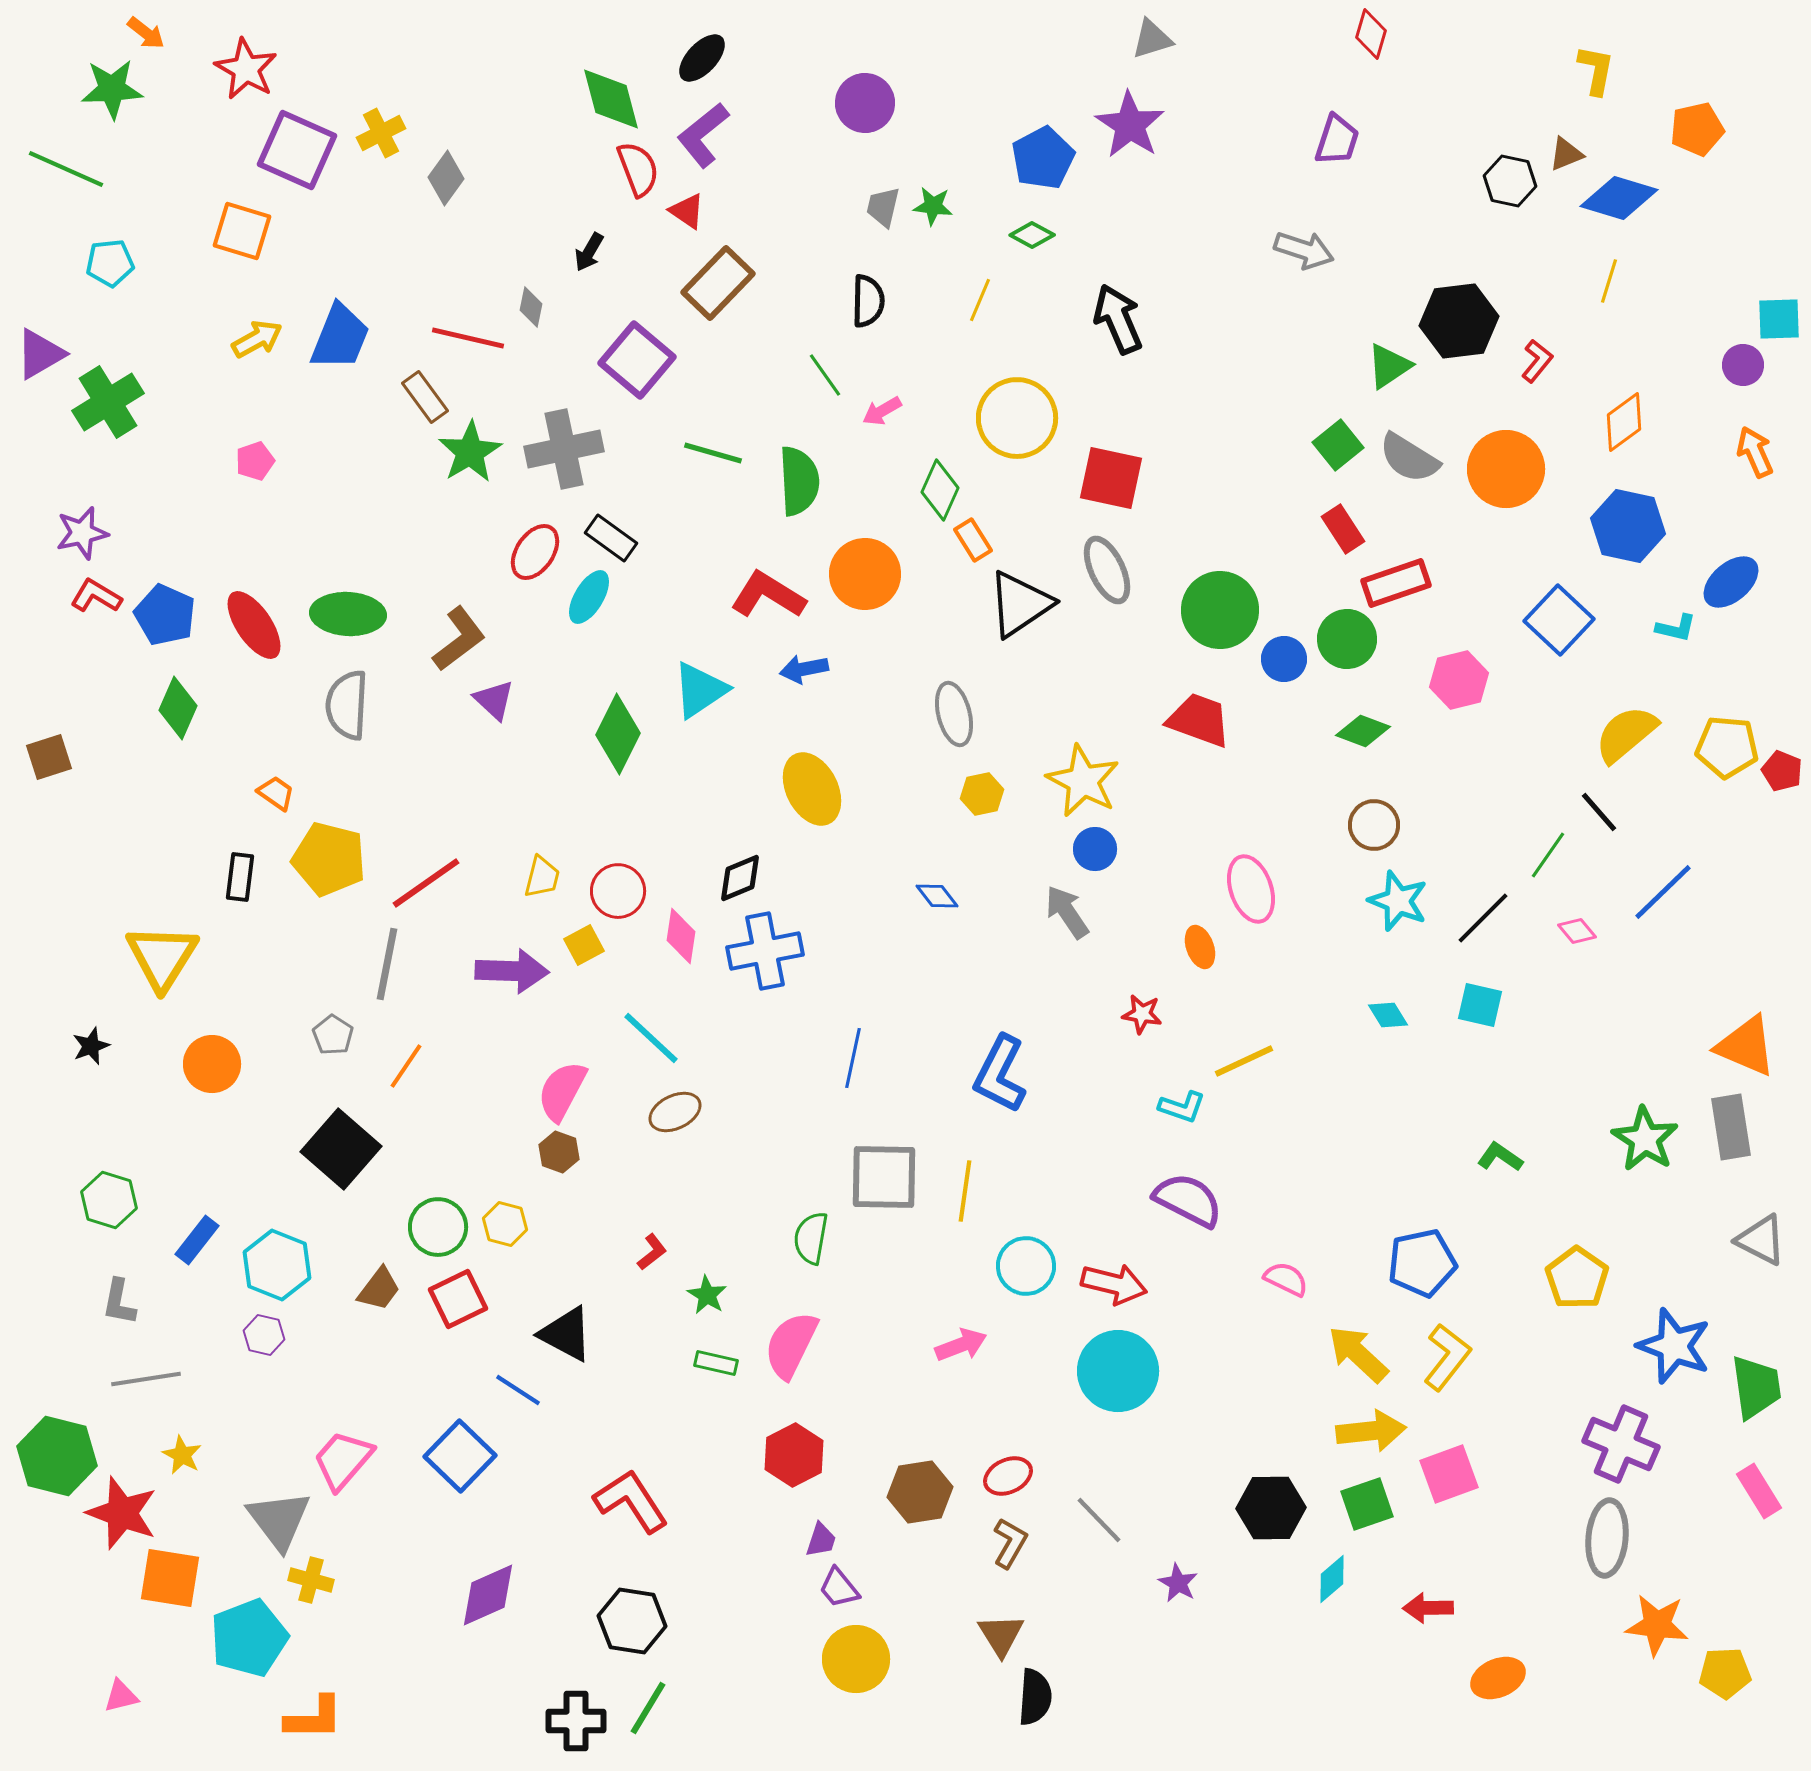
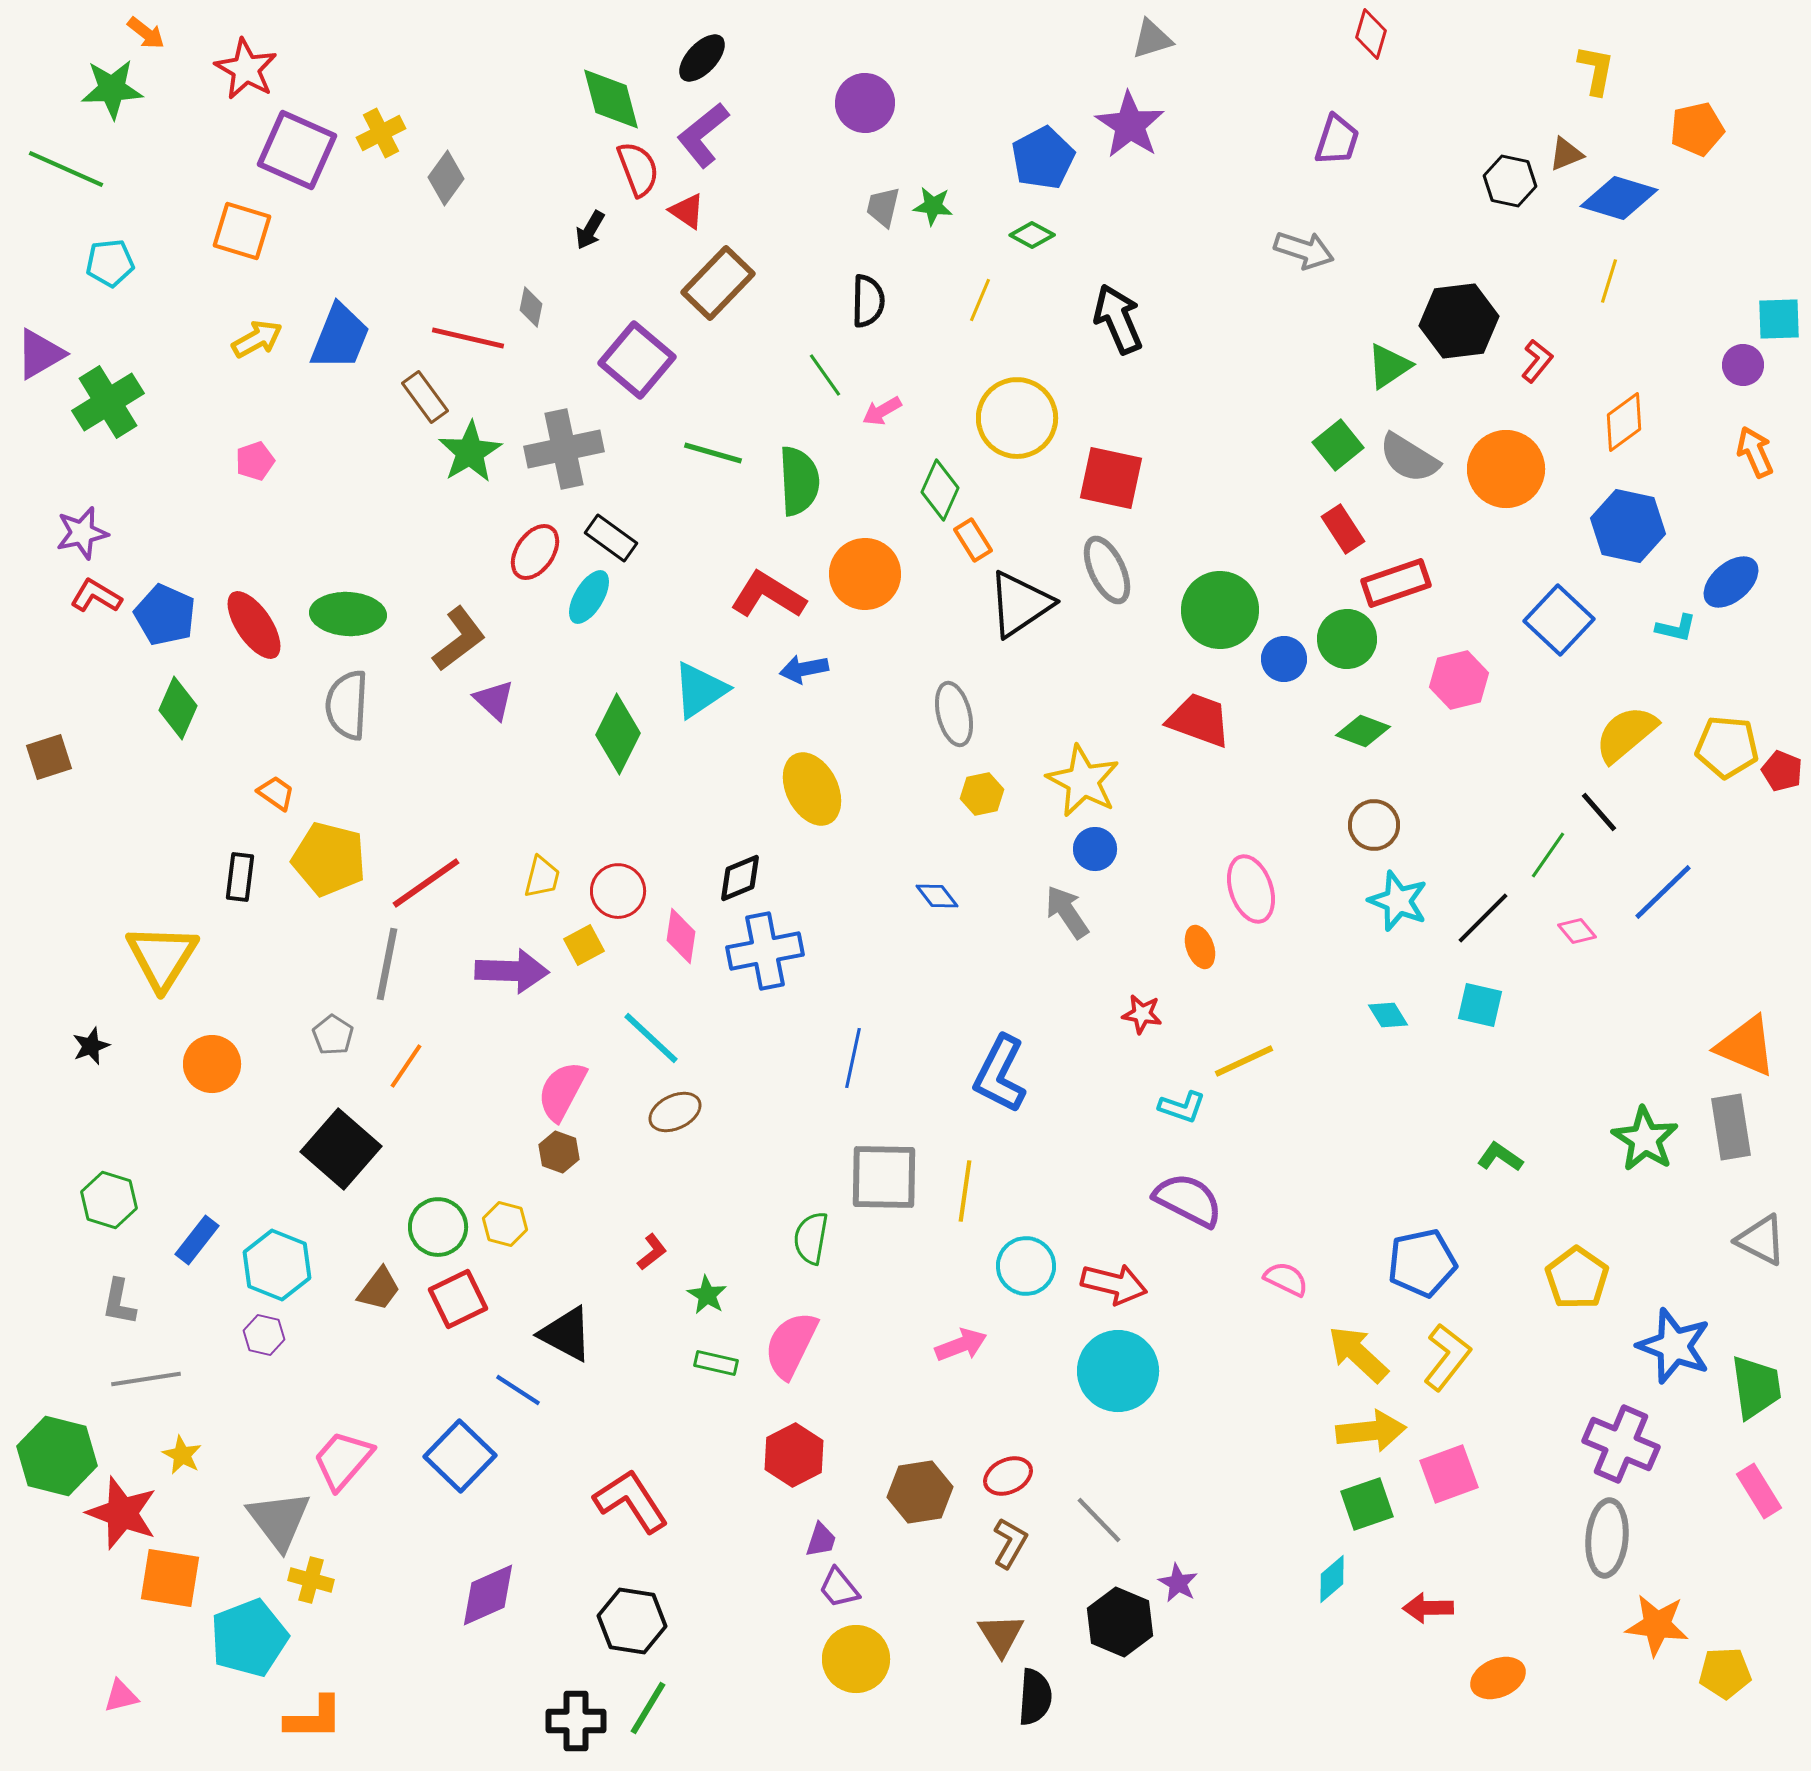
black arrow at (589, 252): moved 1 px right, 22 px up
black hexagon at (1271, 1508): moved 151 px left, 114 px down; rotated 24 degrees clockwise
